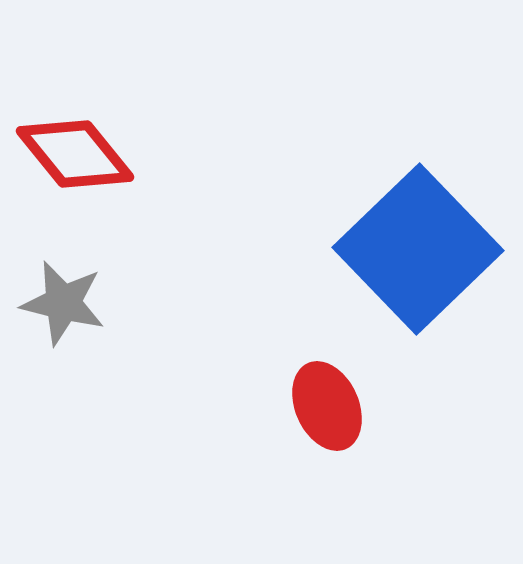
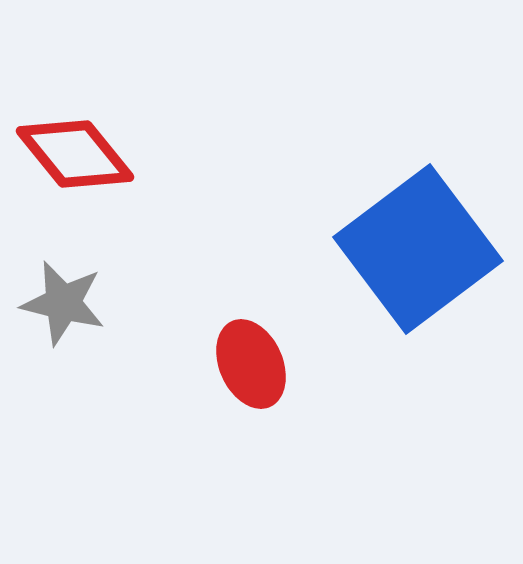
blue square: rotated 7 degrees clockwise
red ellipse: moved 76 px left, 42 px up
